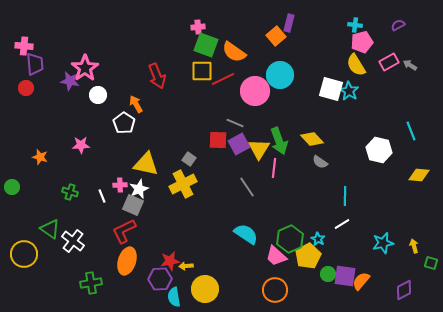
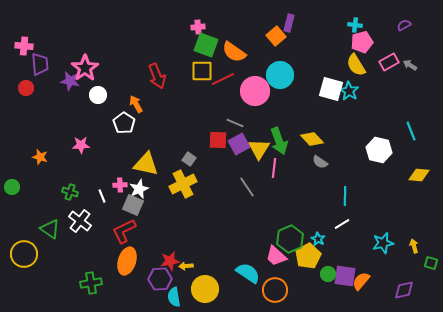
purple semicircle at (398, 25): moved 6 px right
purple trapezoid at (35, 64): moved 5 px right
cyan semicircle at (246, 234): moved 2 px right, 39 px down
white cross at (73, 241): moved 7 px right, 20 px up
purple diamond at (404, 290): rotated 15 degrees clockwise
